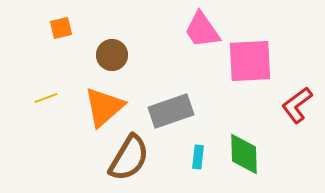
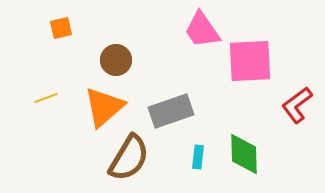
brown circle: moved 4 px right, 5 px down
